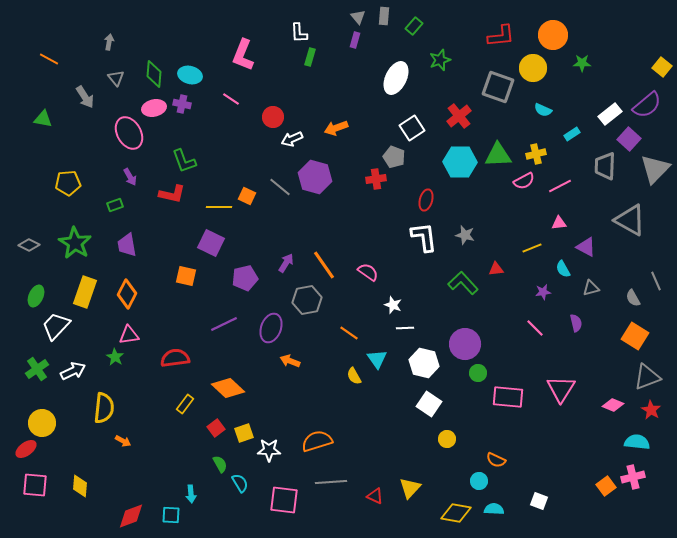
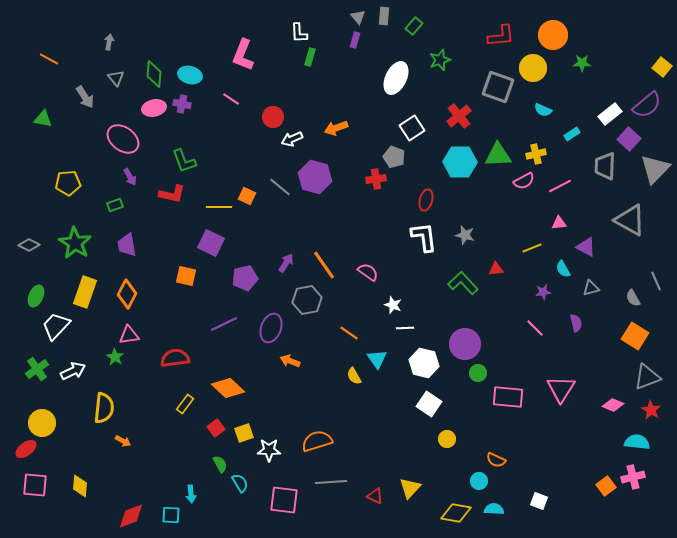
pink ellipse at (129, 133): moved 6 px left, 6 px down; rotated 24 degrees counterclockwise
